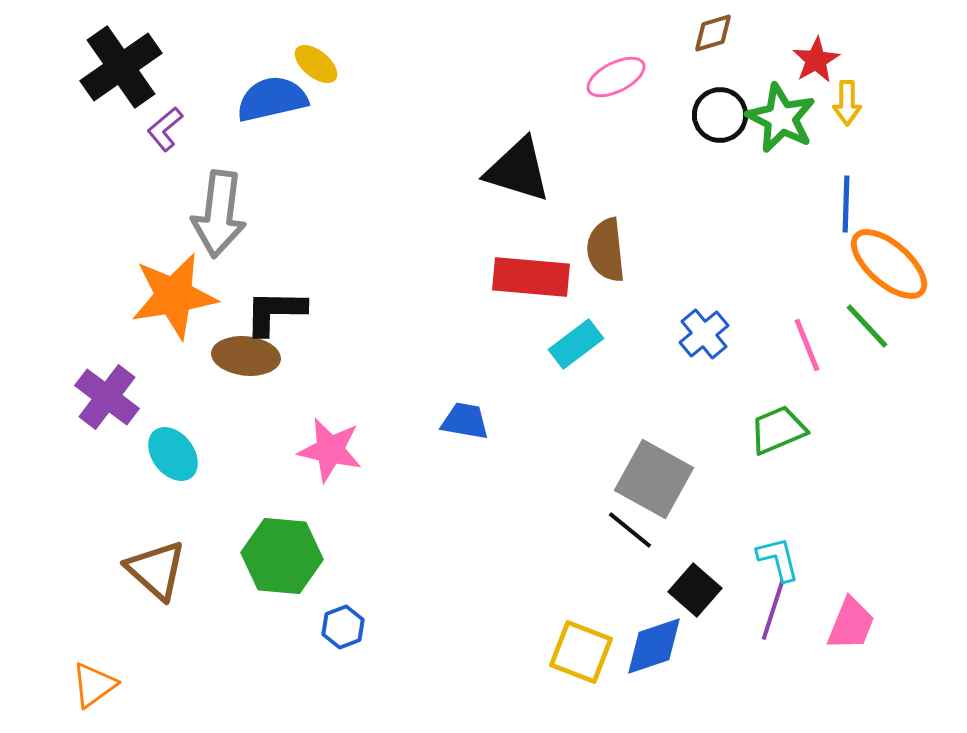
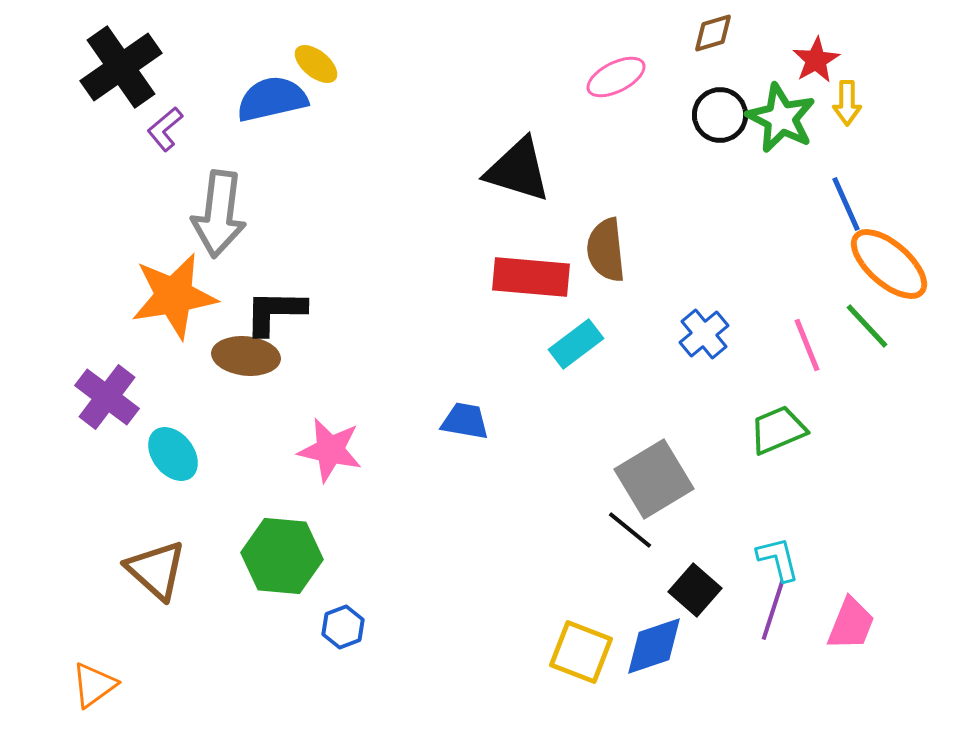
blue line: rotated 26 degrees counterclockwise
gray square: rotated 30 degrees clockwise
